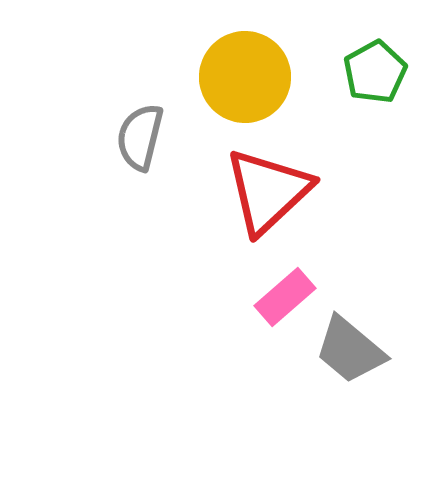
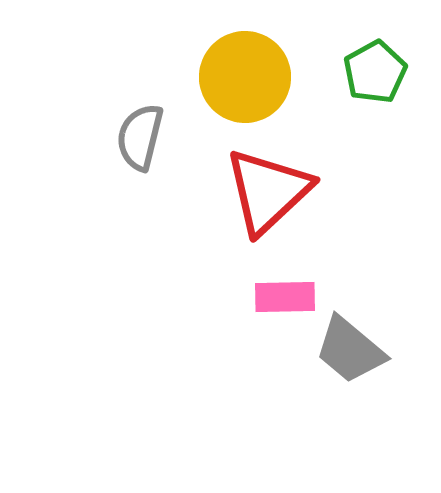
pink rectangle: rotated 40 degrees clockwise
